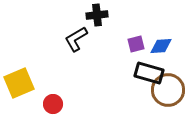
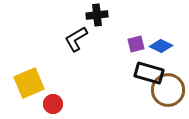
blue diamond: rotated 30 degrees clockwise
yellow square: moved 10 px right
